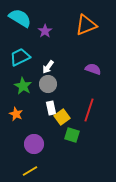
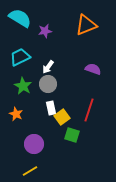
purple star: rotated 24 degrees clockwise
